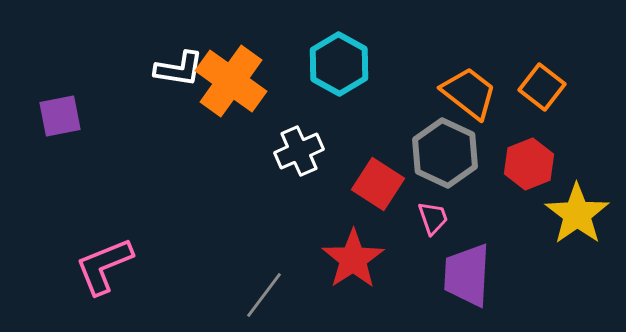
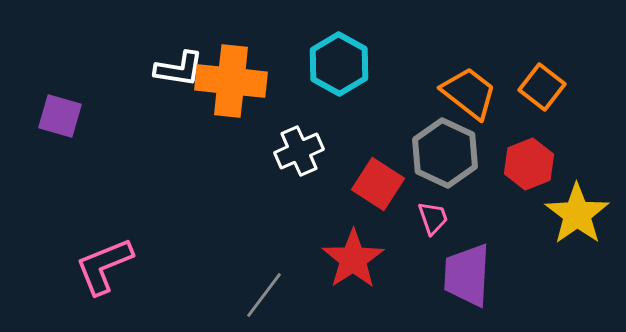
orange cross: rotated 30 degrees counterclockwise
purple square: rotated 27 degrees clockwise
